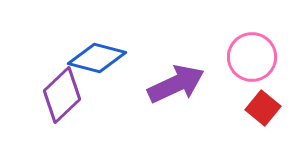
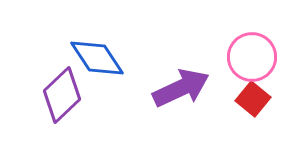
blue diamond: rotated 42 degrees clockwise
purple arrow: moved 5 px right, 4 px down
red square: moved 10 px left, 9 px up
